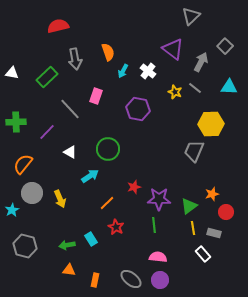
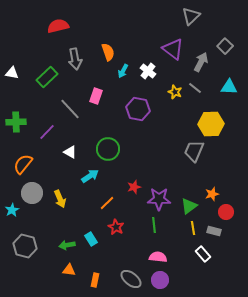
gray rectangle at (214, 233): moved 2 px up
